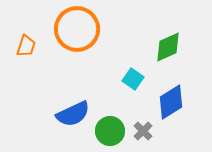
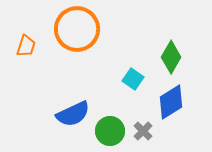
green diamond: moved 3 px right, 10 px down; rotated 36 degrees counterclockwise
